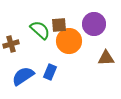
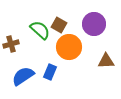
brown square: rotated 35 degrees clockwise
orange circle: moved 6 px down
brown triangle: moved 3 px down
